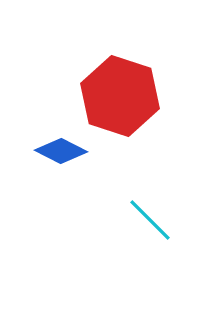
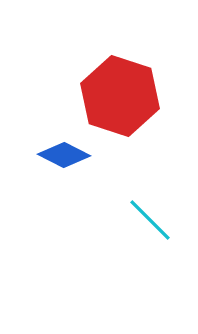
blue diamond: moved 3 px right, 4 px down
